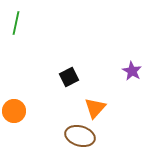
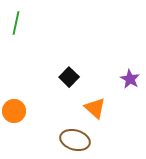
purple star: moved 2 px left, 8 px down
black square: rotated 18 degrees counterclockwise
orange triangle: rotated 30 degrees counterclockwise
brown ellipse: moved 5 px left, 4 px down
